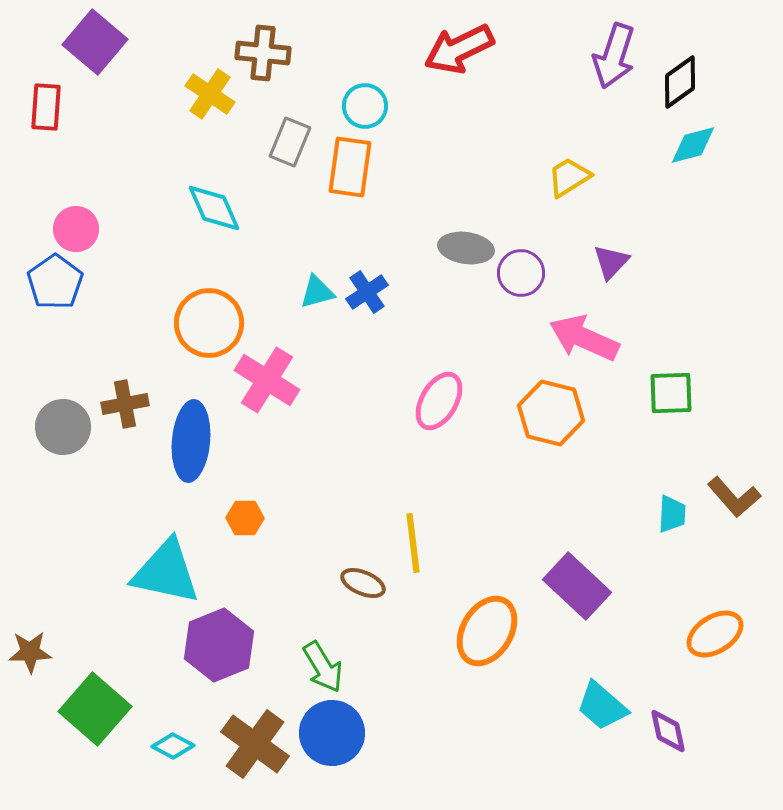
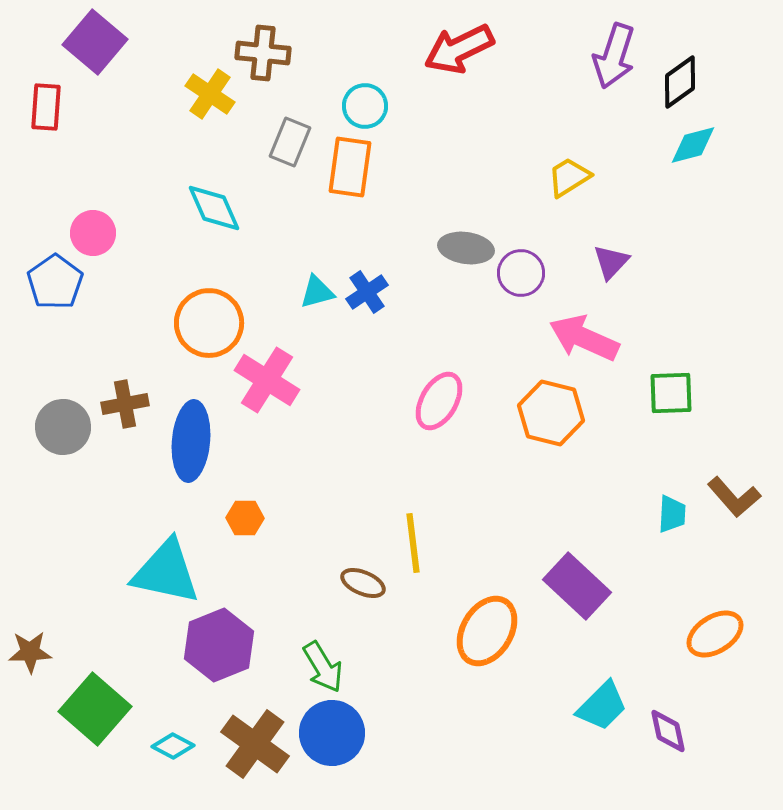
pink circle at (76, 229): moved 17 px right, 4 px down
cyan trapezoid at (602, 706): rotated 86 degrees counterclockwise
